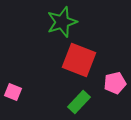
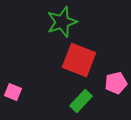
pink pentagon: moved 1 px right
green rectangle: moved 2 px right, 1 px up
